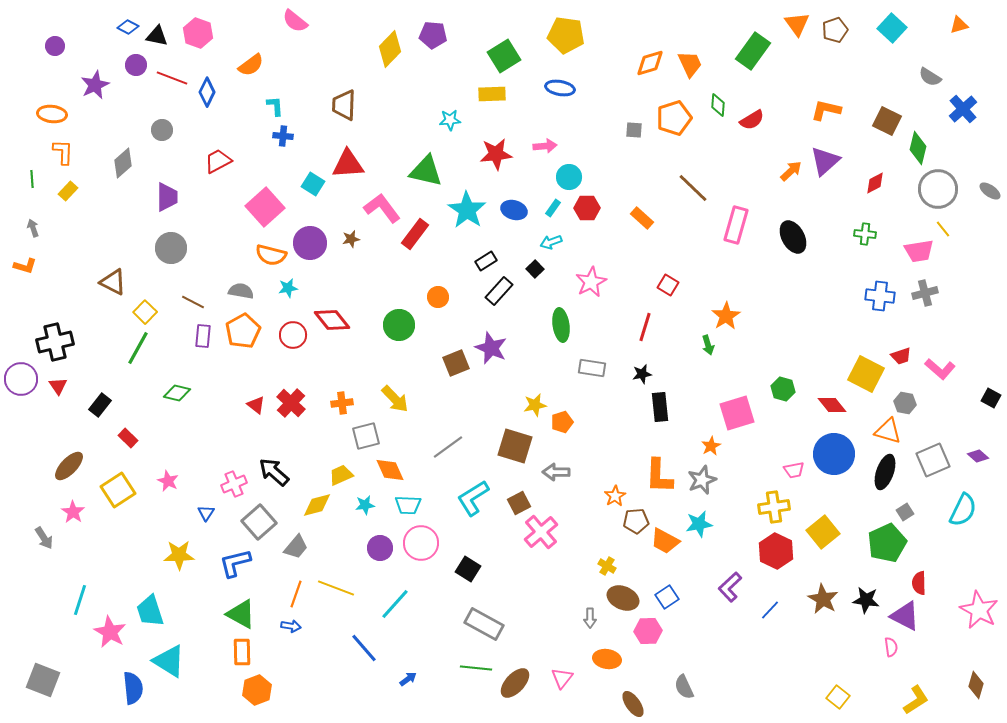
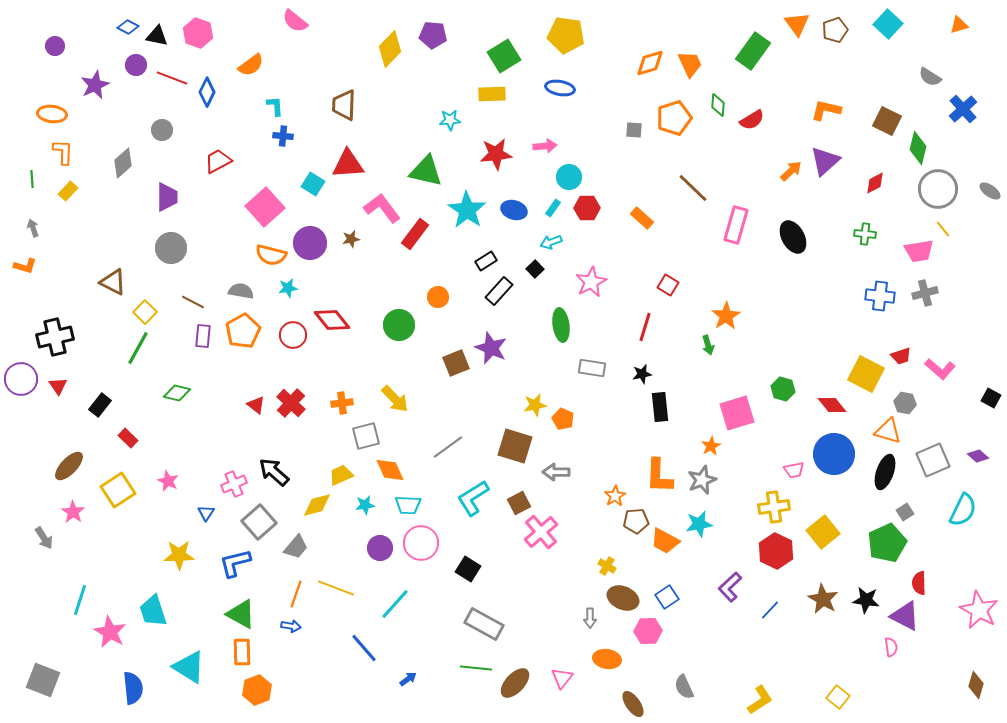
cyan square at (892, 28): moved 4 px left, 4 px up
black cross at (55, 342): moved 5 px up
orange pentagon at (562, 422): moved 1 px right, 3 px up; rotated 30 degrees counterclockwise
cyan trapezoid at (150, 611): moved 3 px right
cyan triangle at (169, 661): moved 20 px right, 6 px down
yellow L-shape at (916, 700): moved 156 px left
